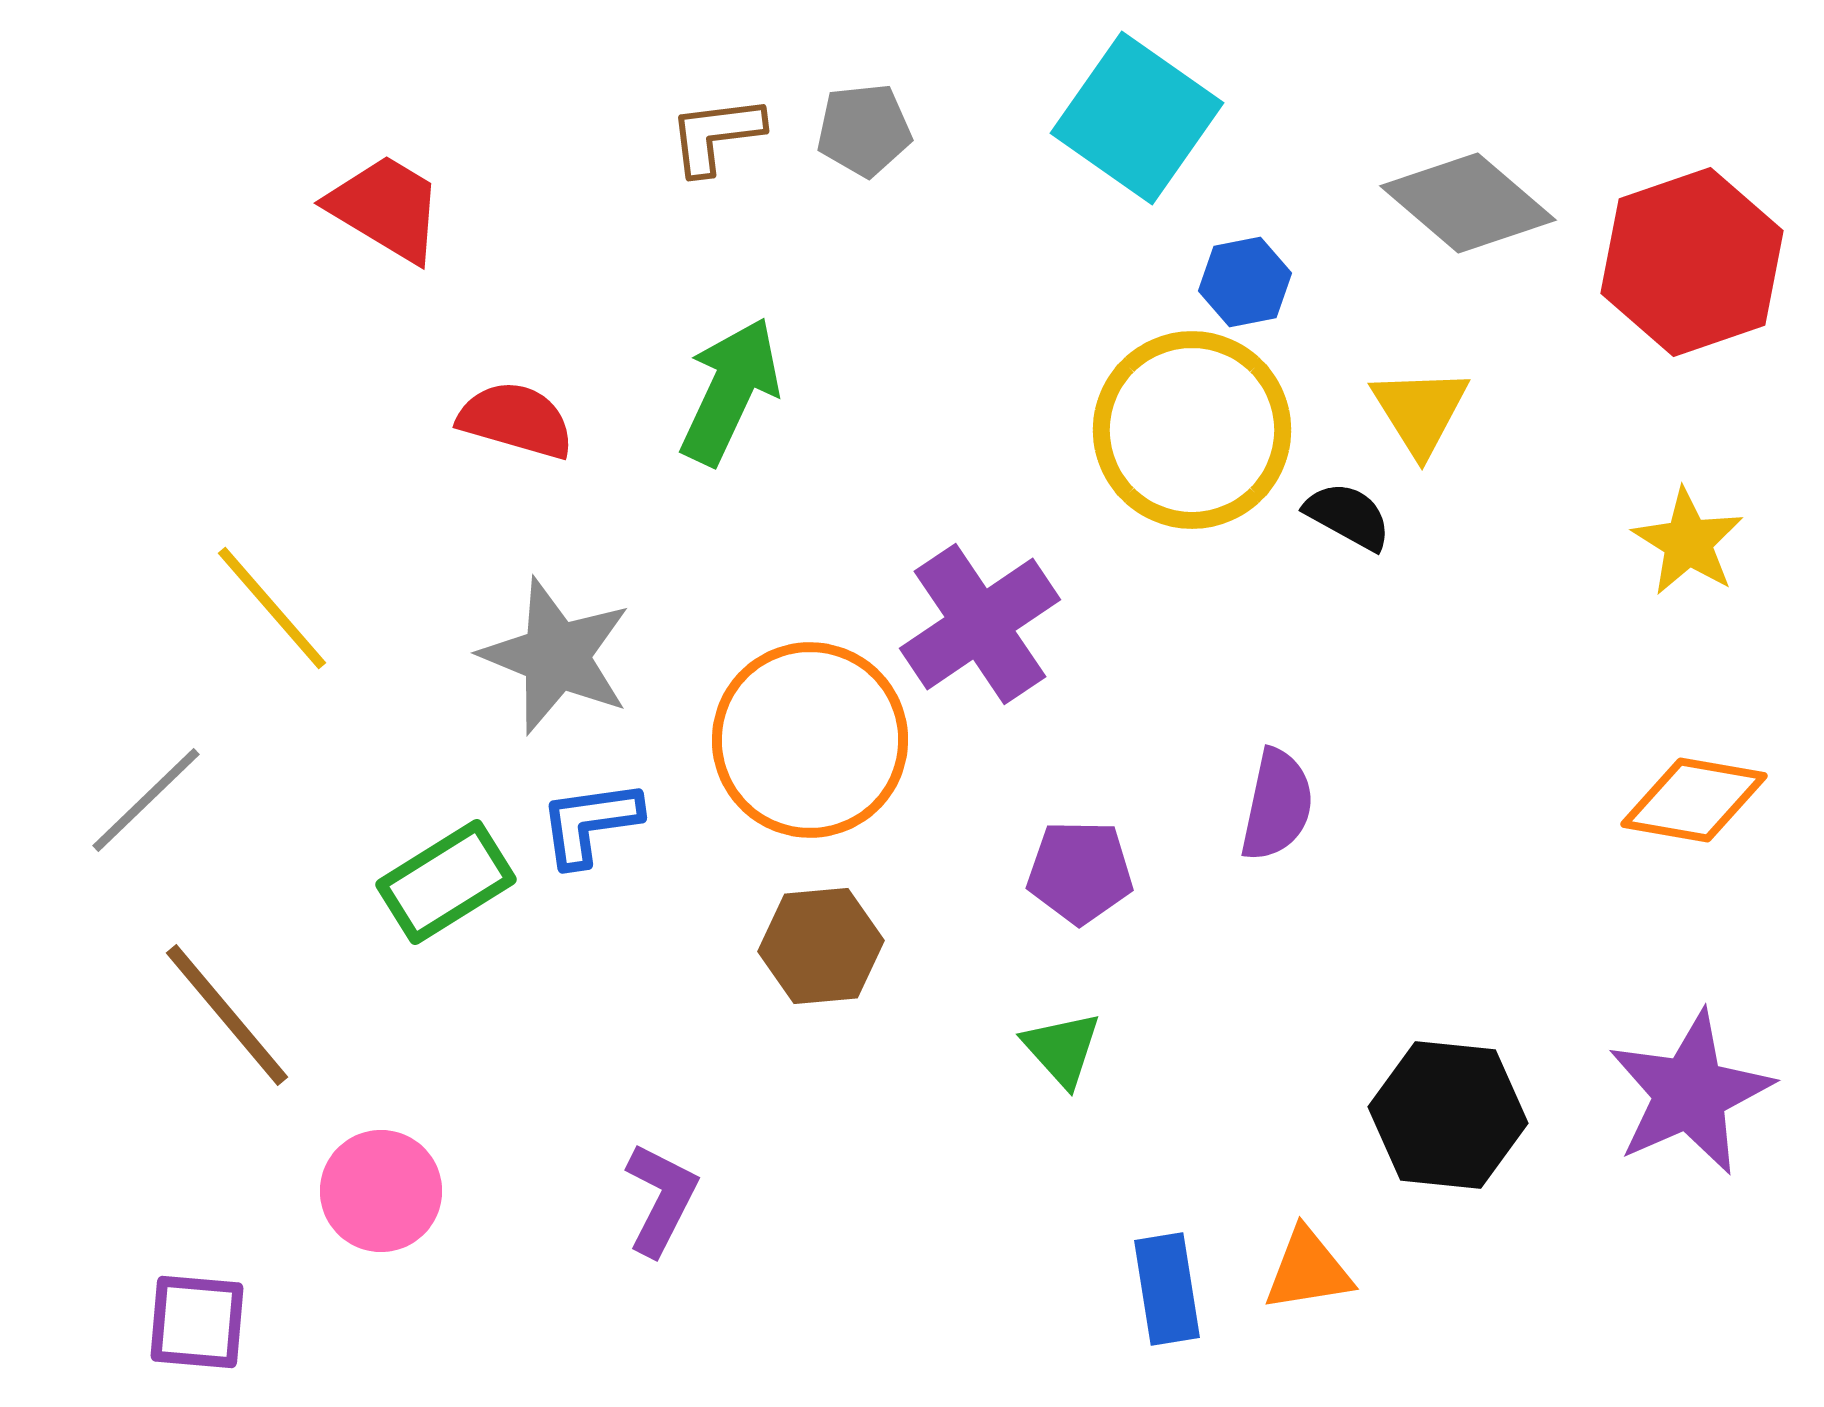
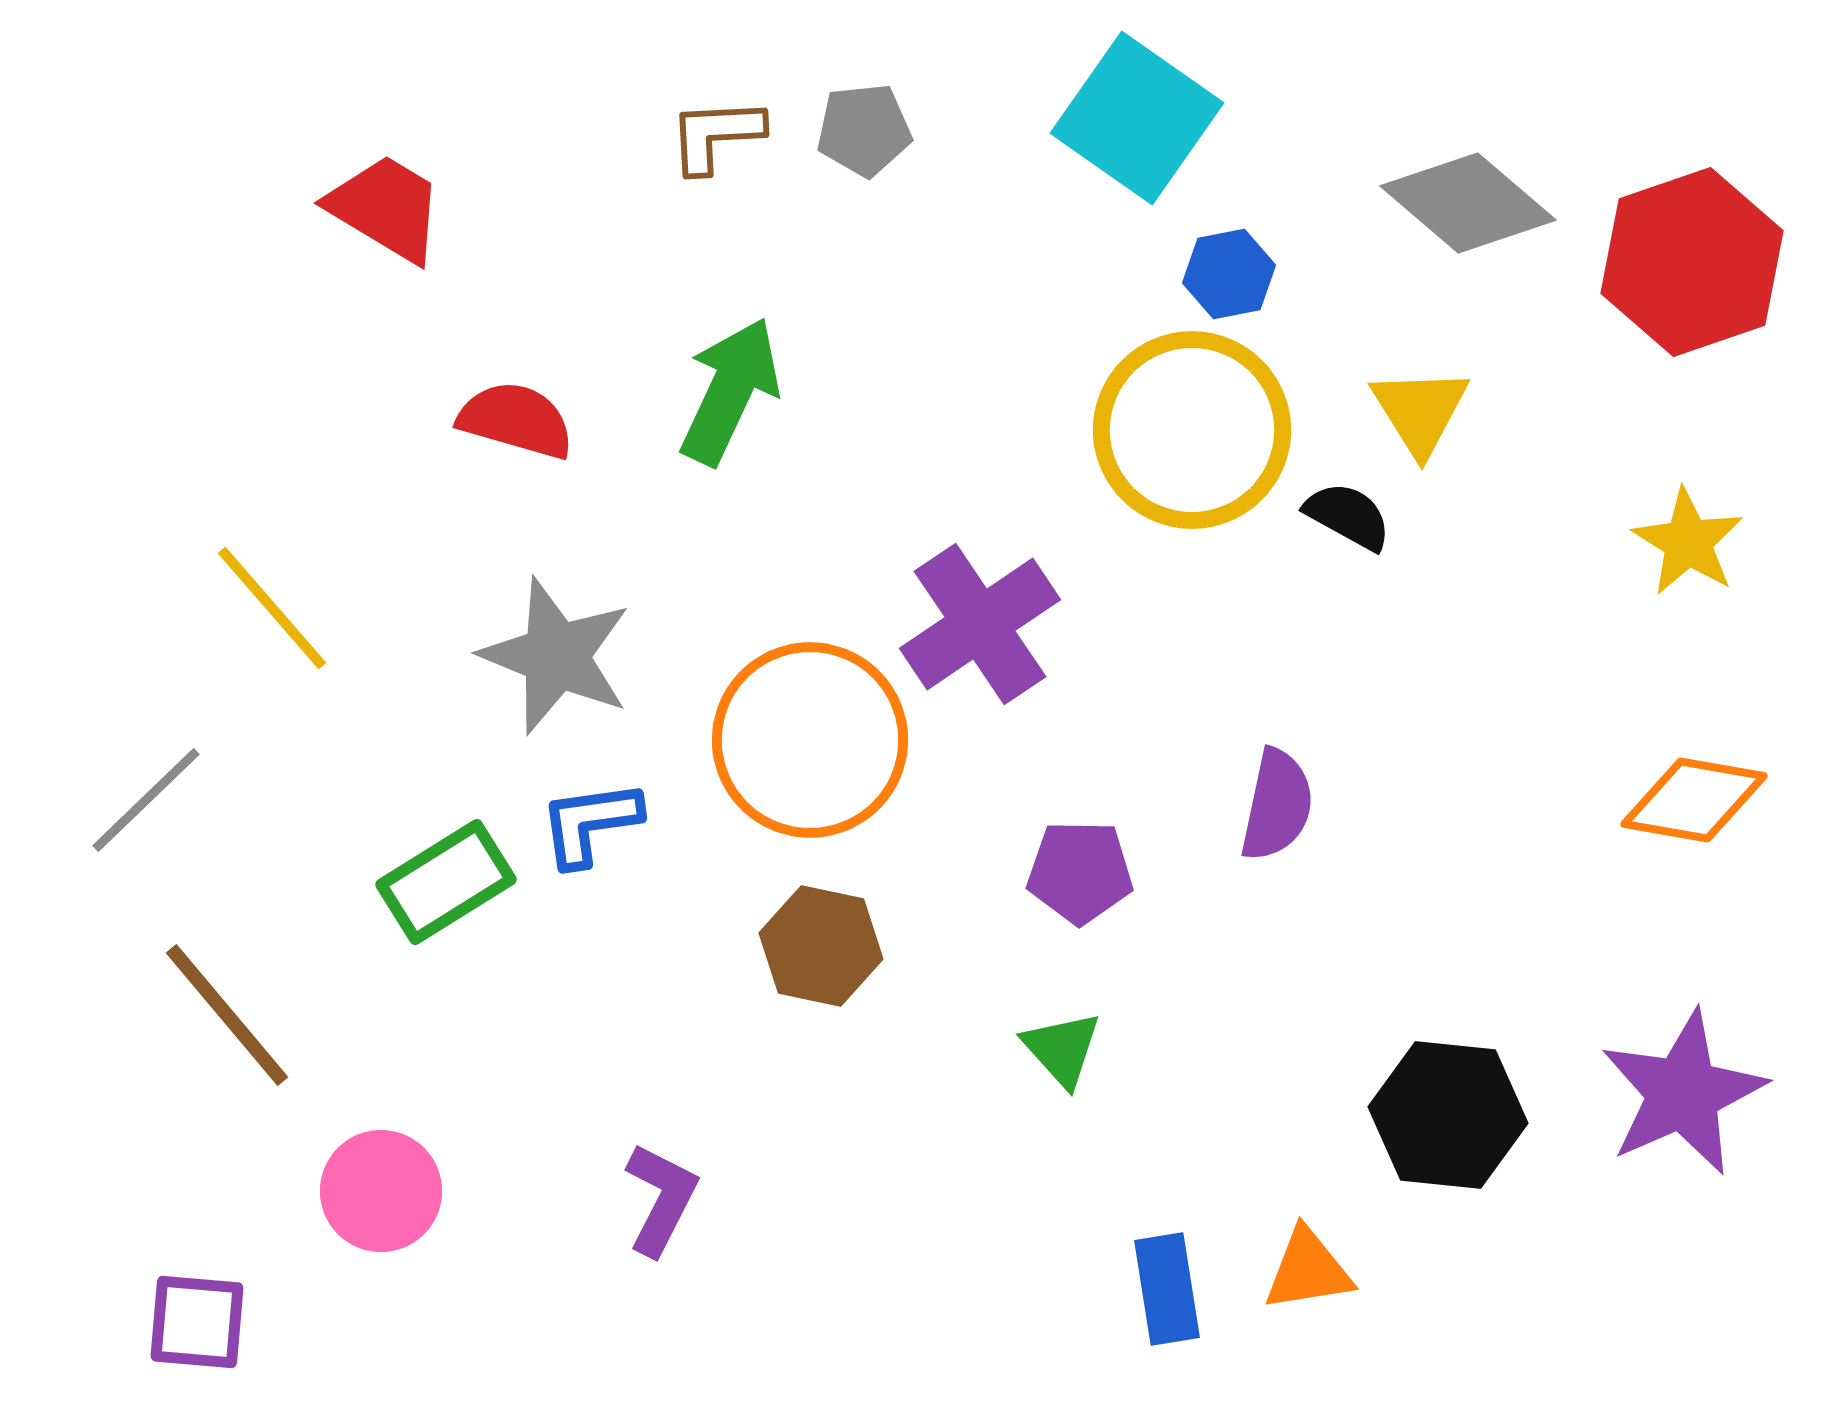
brown L-shape: rotated 4 degrees clockwise
blue hexagon: moved 16 px left, 8 px up
brown hexagon: rotated 17 degrees clockwise
purple star: moved 7 px left
